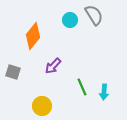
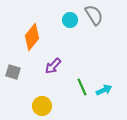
orange diamond: moved 1 px left, 1 px down
cyan arrow: moved 2 px up; rotated 119 degrees counterclockwise
